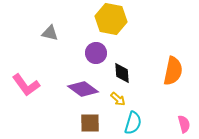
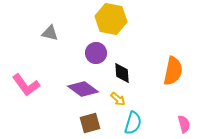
brown square: rotated 15 degrees counterclockwise
